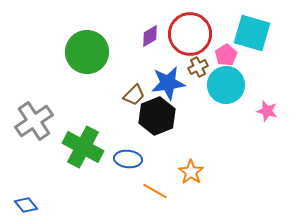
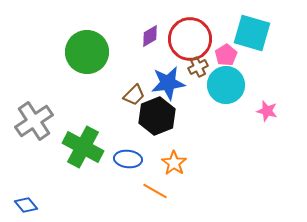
red circle: moved 5 px down
orange star: moved 17 px left, 9 px up
